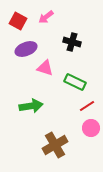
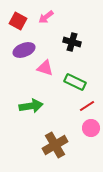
purple ellipse: moved 2 px left, 1 px down
